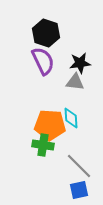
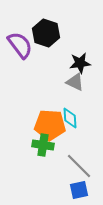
purple semicircle: moved 23 px left, 16 px up; rotated 12 degrees counterclockwise
gray triangle: rotated 18 degrees clockwise
cyan diamond: moved 1 px left
